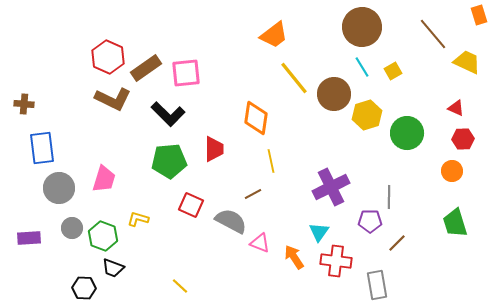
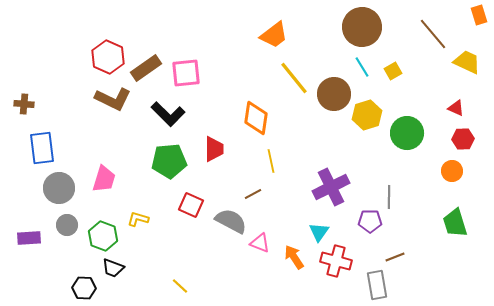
gray circle at (72, 228): moved 5 px left, 3 px up
brown line at (397, 243): moved 2 px left, 14 px down; rotated 24 degrees clockwise
red cross at (336, 261): rotated 8 degrees clockwise
